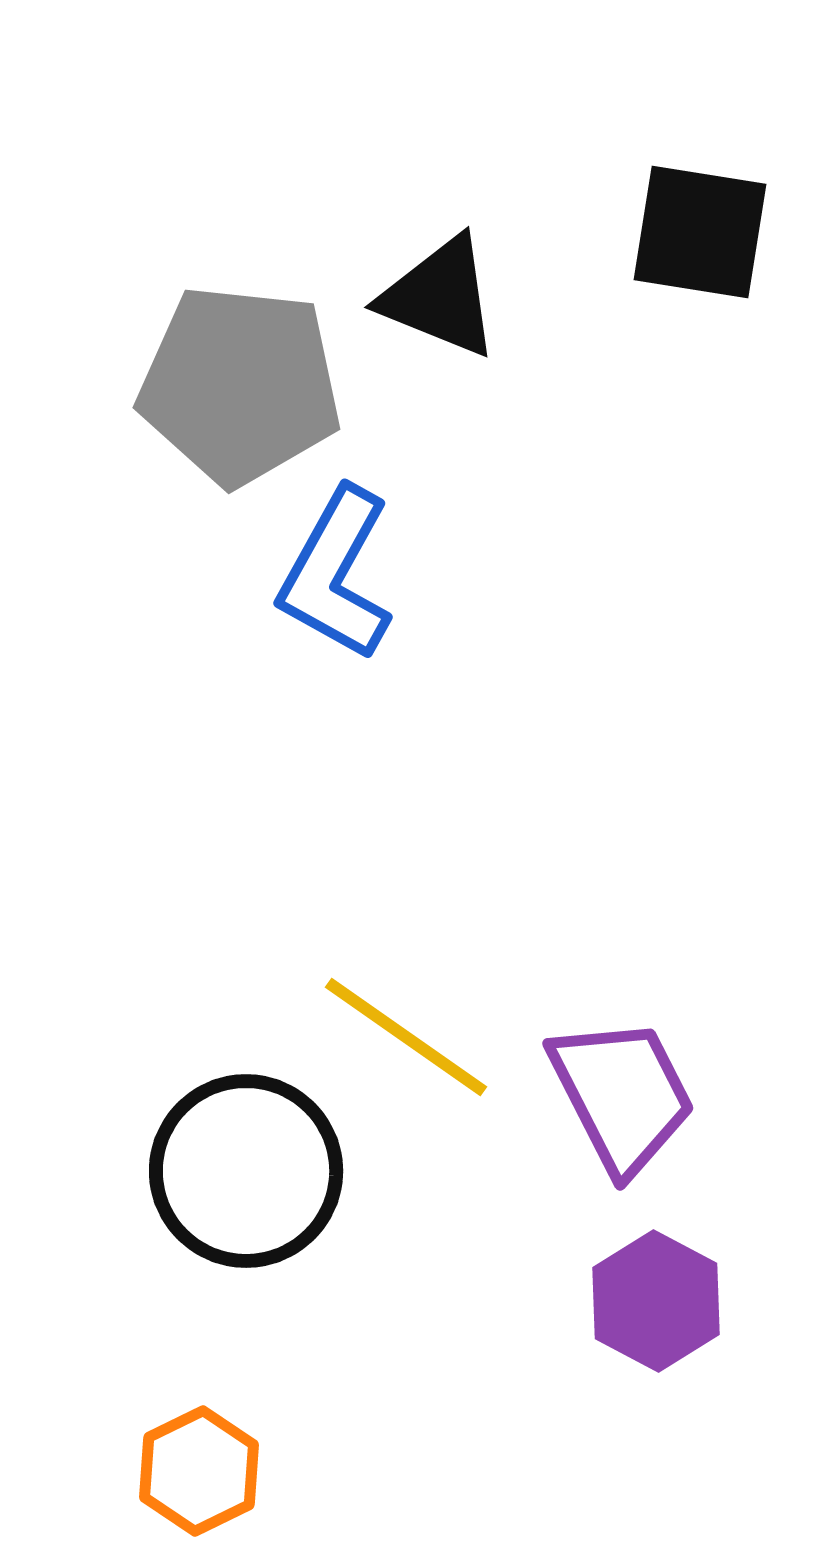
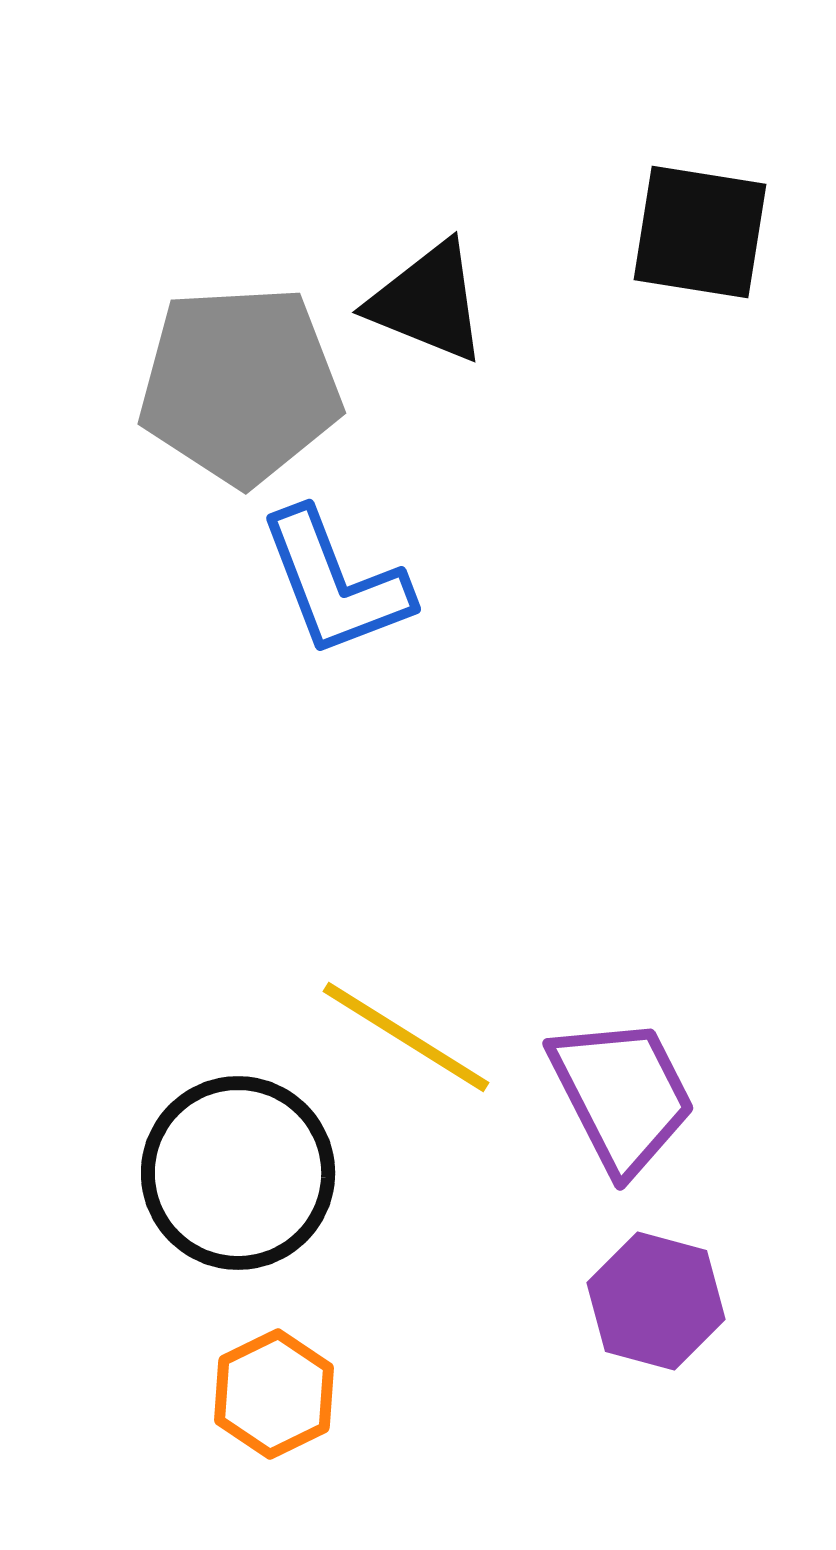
black triangle: moved 12 px left, 5 px down
gray pentagon: rotated 9 degrees counterclockwise
blue L-shape: moved 1 px left, 9 px down; rotated 50 degrees counterclockwise
yellow line: rotated 3 degrees counterclockwise
black circle: moved 8 px left, 2 px down
purple hexagon: rotated 13 degrees counterclockwise
orange hexagon: moved 75 px right, 77 px up
